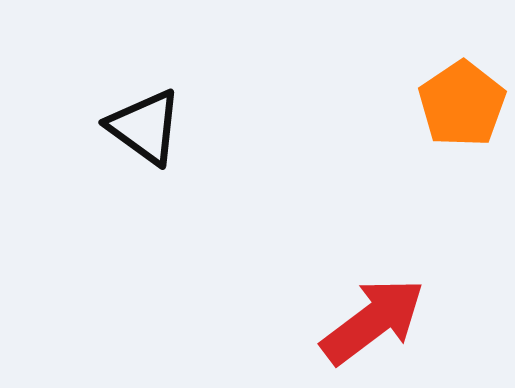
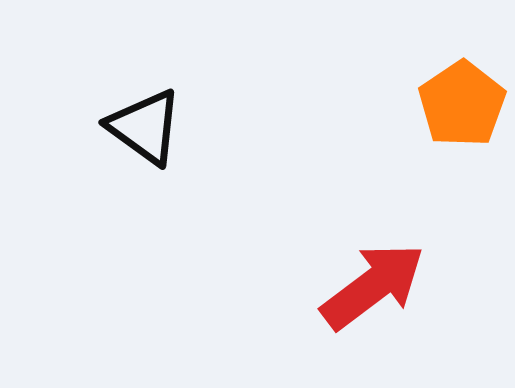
red arrow: moved 35 px up
